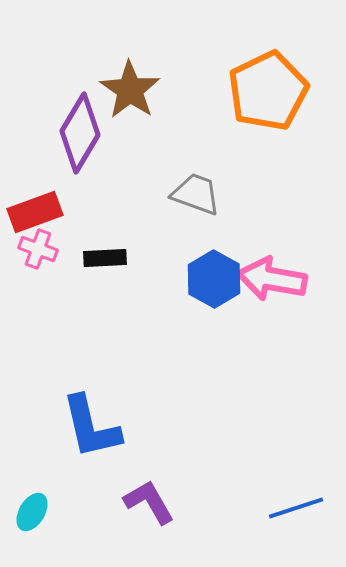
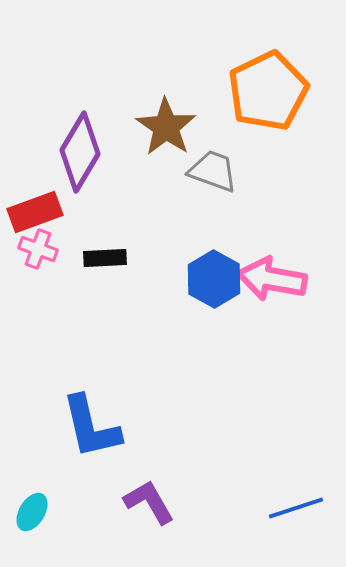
brown star: moved 36 px right, 37 px down
purple diamond: moved 19 px down
gray trapezoid: moved 17 px right, 23 px up
